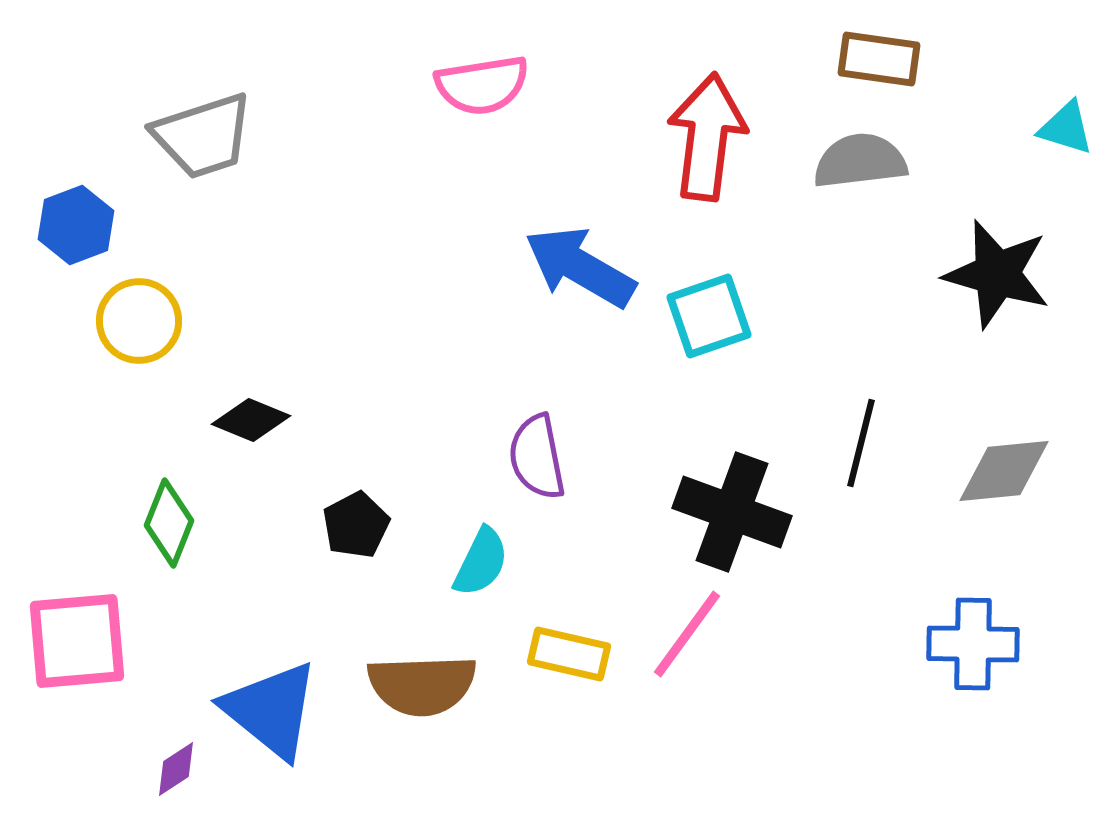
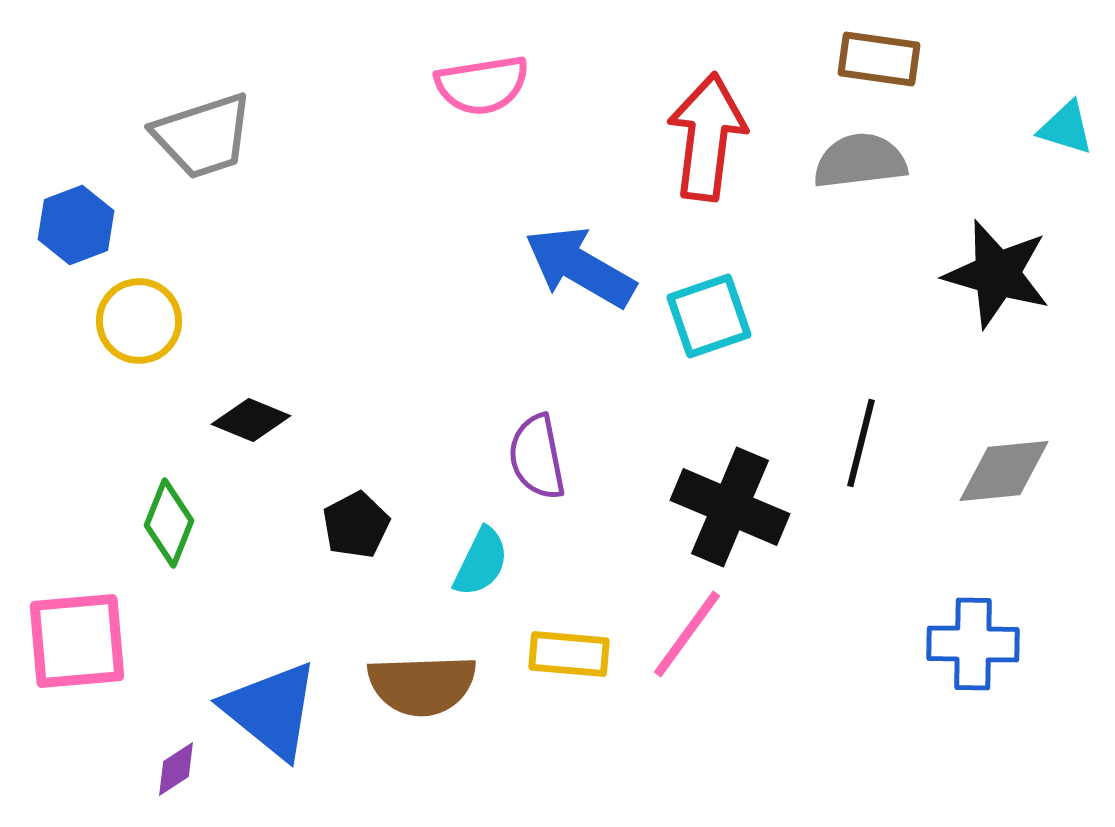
black cross: moved 2 px left, 5 px up; rotated 3 degrees clockwise
yellow rectangle: rotated 8 degrees counterclockwise
